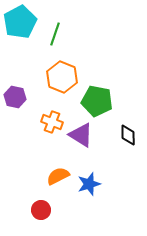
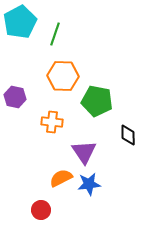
orange hexagon: moved 1 px right, 1 px up; rotated 20 degrees counterclockwise
orange cross: rotated 15 degrees counterclockwise
purple triangle: moved 3 px right, 17 px down; rotated 24 degrees clockwise
orange semicircle: moved 3 px right, 2 px down
blue star: rotated 10 degrees clockwise
